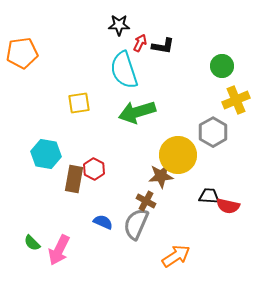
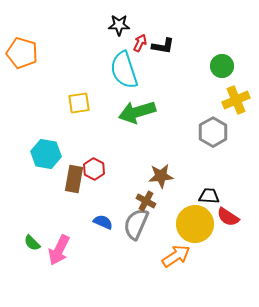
orange pentagon: rotated 24 degrees clockwise
yellow circle: moved 17 px right, 69 px down
red semicircle: moved 11 px down; rotated 20 degrees clockwise
